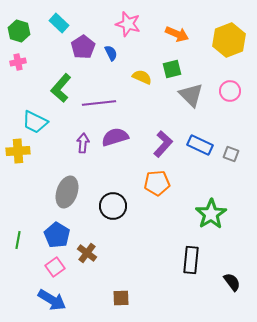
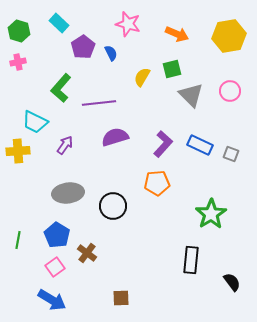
yellow hexagon: moved 4 px up; rotated 12 degrees clockwise
yellow semicircle: rotated 84 degrees counterclockwise
purple arrow: moved 18 px left, 2 px down; rotated 30 degrees clockwise
gray ellipse: moved 1 px right, 1 px down; rotated 64 degrees clockwise
